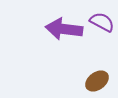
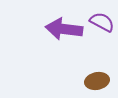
brown ellipse: rotated 25 degrees clockwise
